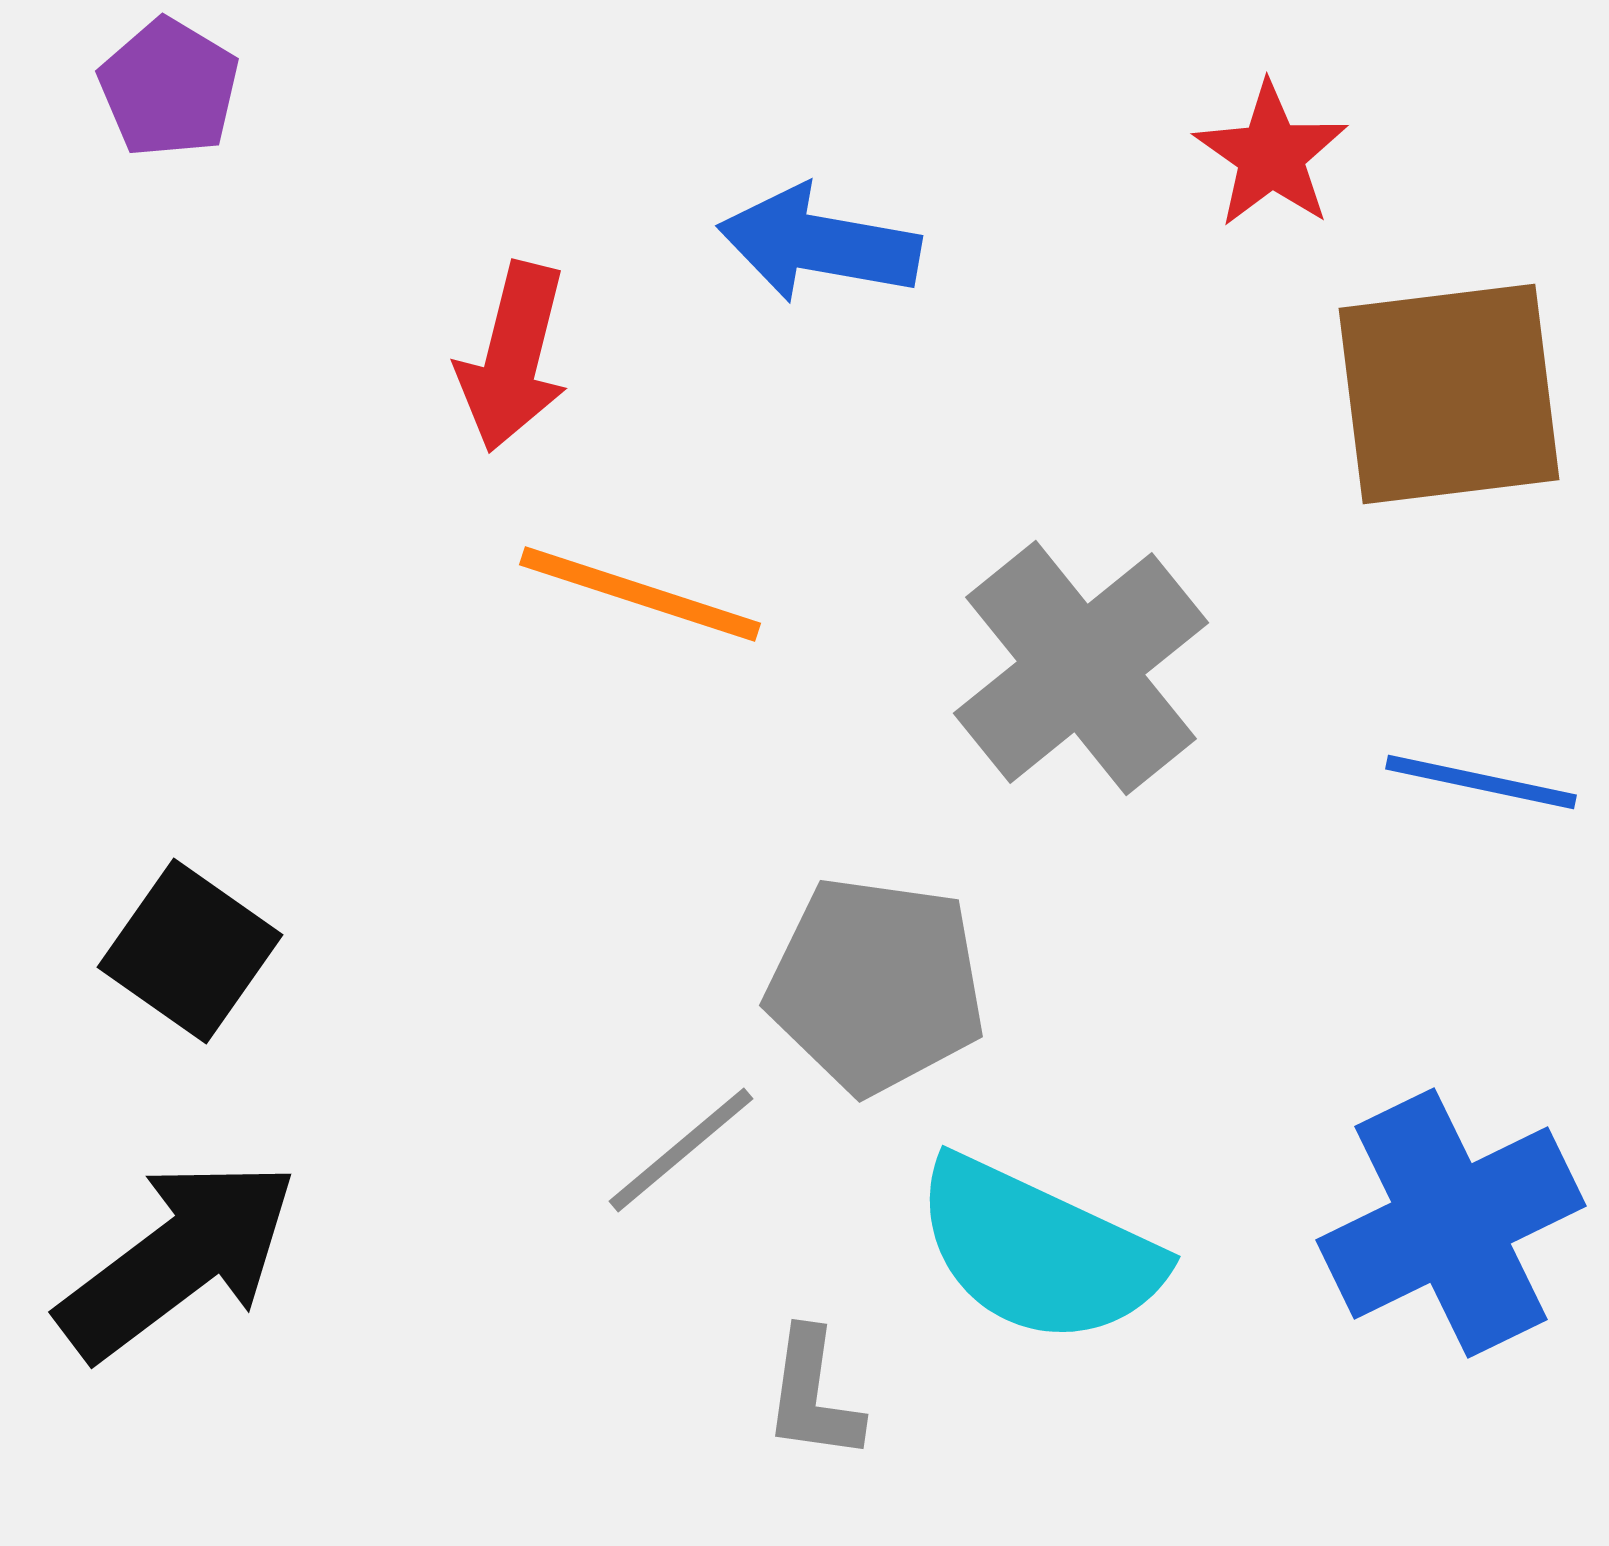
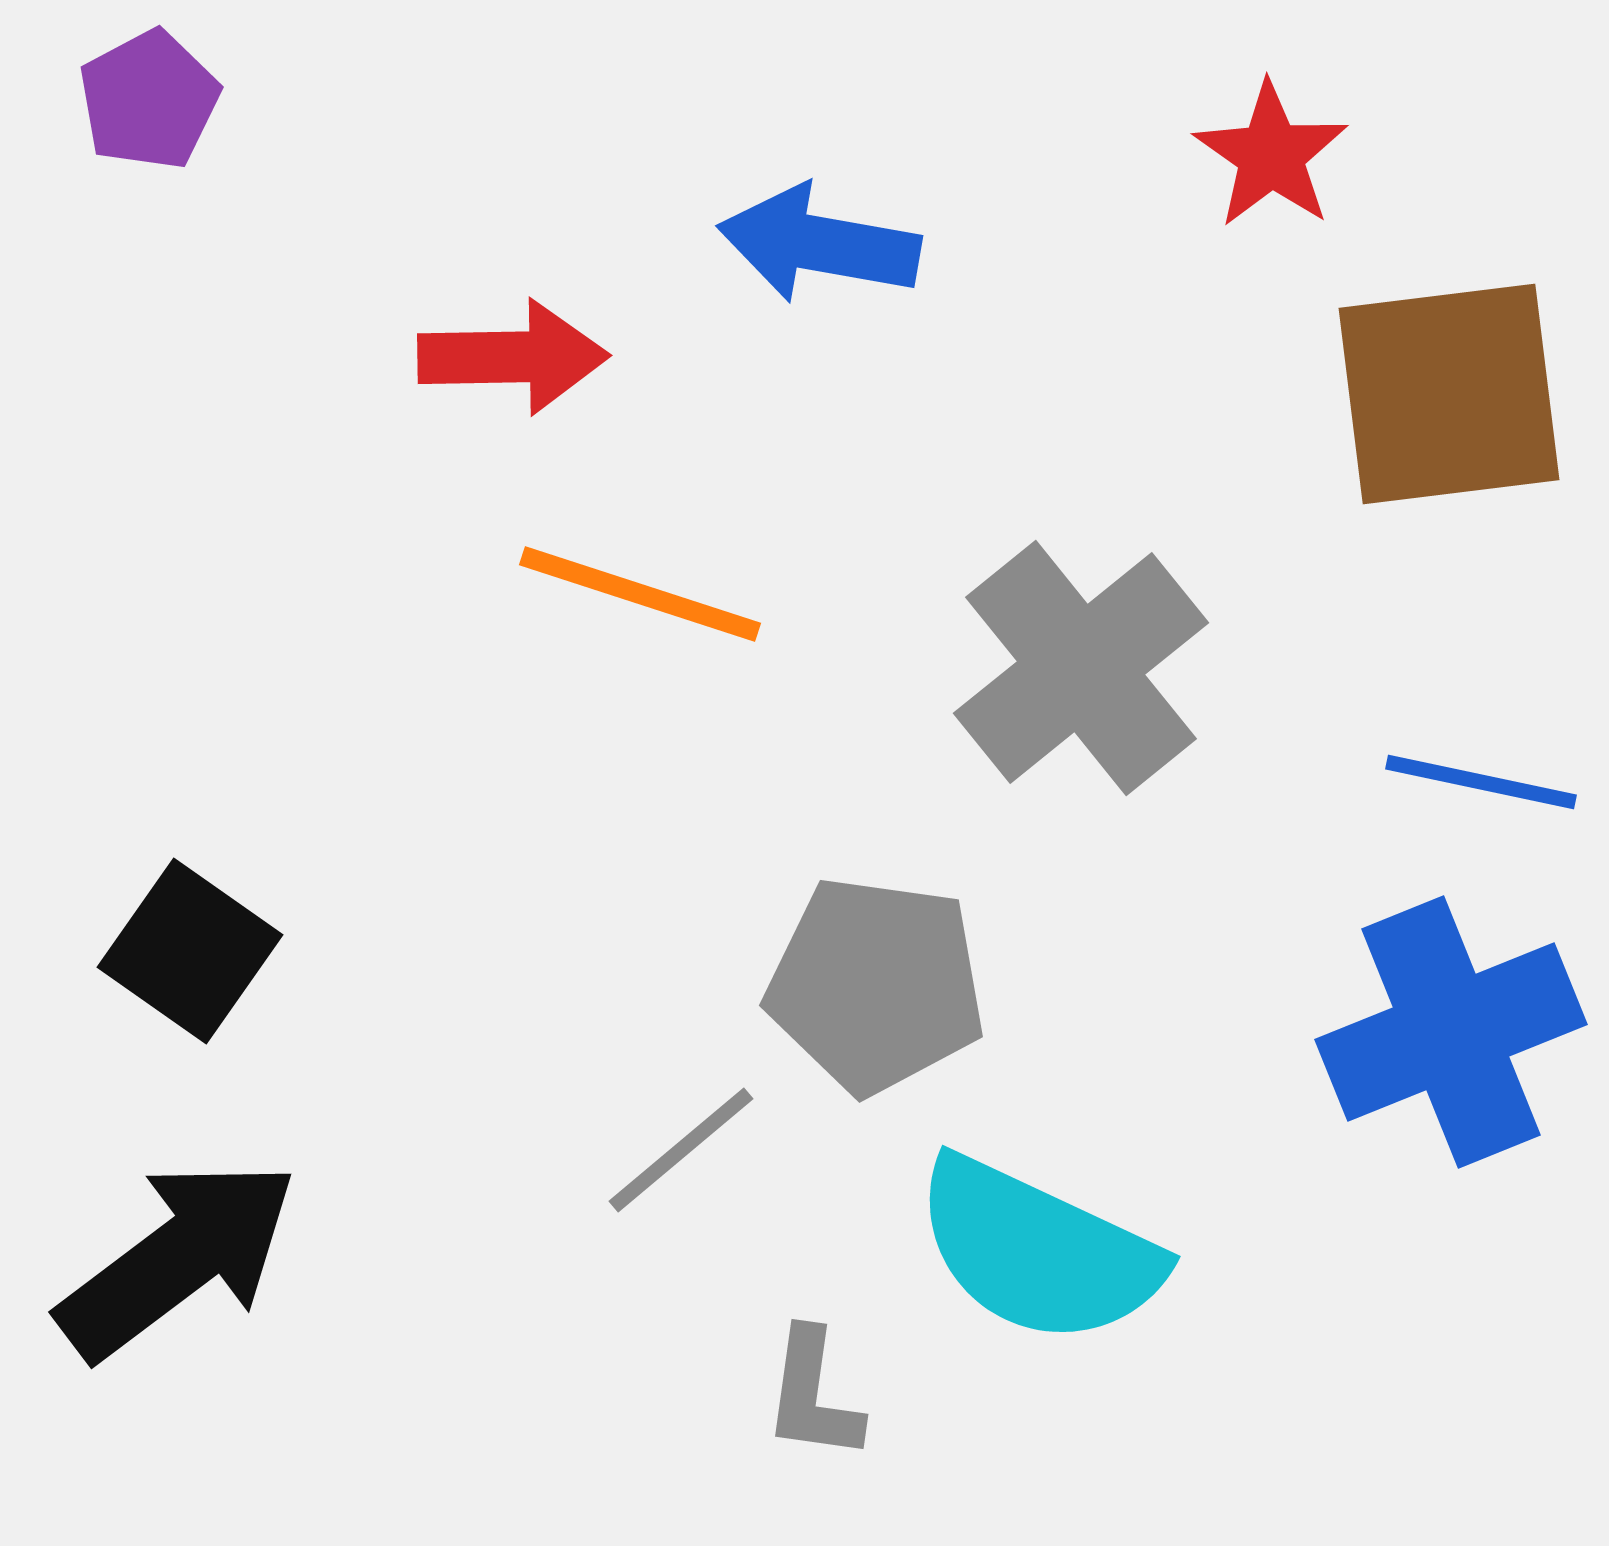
purple pentagon: moved 20 px left, 12 px down; rotated 13 degrees clockwise
red arrow: rotated 105 degrees counterclockwise
blue cross: moved 191 px up; rotated 4 degrees clockwise
